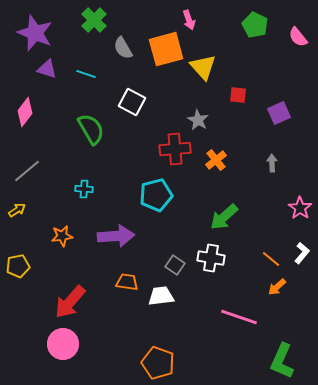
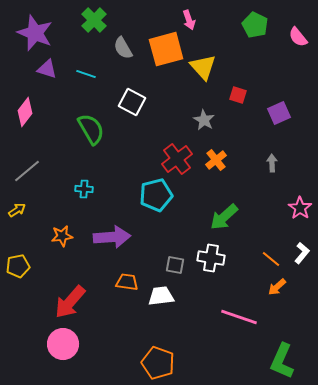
red square: rotated 12 degrees clockwise
gray star: moved 6 px right
red cross: moved 2 px right, 10 px down; rotated 32 degrees counterclockwise
purple arrow: moved 4 px left, 1 px down
gray square: rotated 24 degrees counterclockwise
